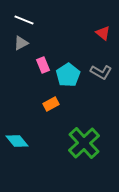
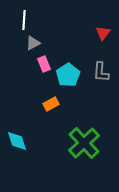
white line: rotated 72 degrees clockwise
red triangle: rotated 28 degrees clockwise
gray triangle: moved 12 px right
pink rectangle: moved 1 px right, 1 px up
gray L-shape: rotated 65 degrees clockwise
cyan diamond: rotated 20 degrees clockwise
